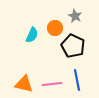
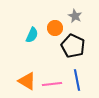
orange triangle: moved 3 px right, 3 px up; rotated 18 degrees clockwise
